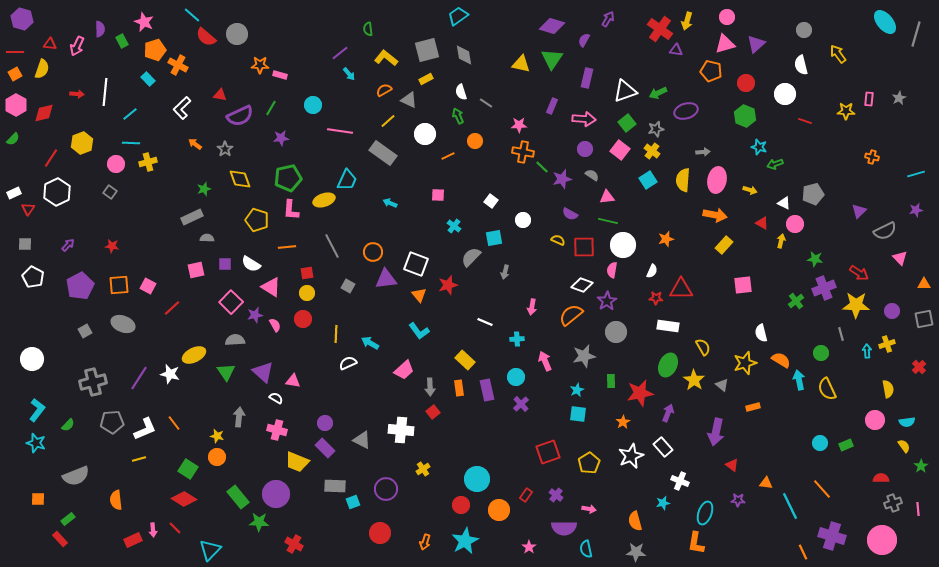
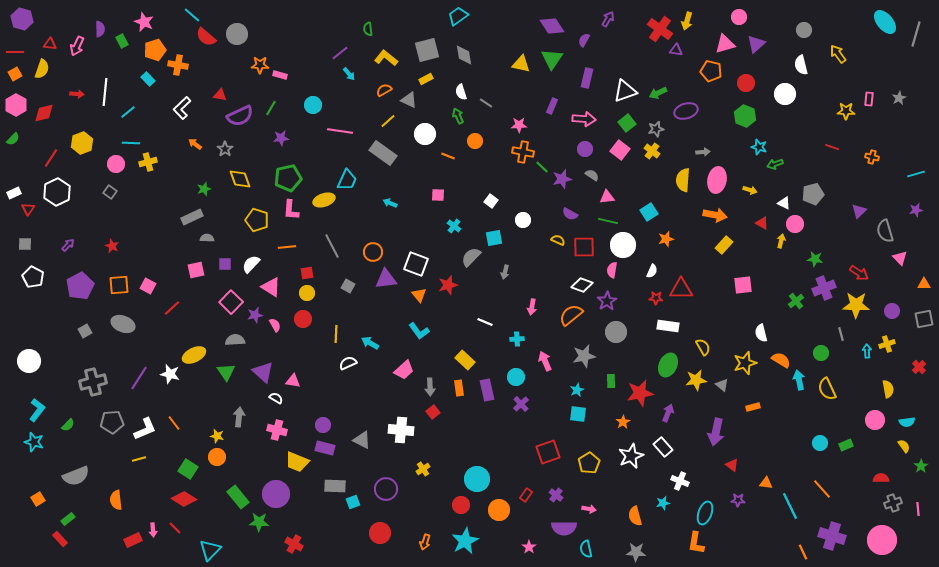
pink circle at (727, 17): moved 12 px right
purple diamond at (552, 26): rotated 40 degrees clockwise
orange cross at (178, 65): rotated 18 degrees counterclockwise
cyan line at (130, 114): moved 2 px left, 2 px up
red line at (805, 121): moved 27 px right, 26 px down
orange line at (448, 156): rotated 48 degrees clockwise
cyan square at (648, 180): moved 1 px right, 32 px down
gray semicircle at (885, 231): rotated 100 degrees clockwise
red star at (112, 246): rotated 16 degrees clockwise
white semicircle at (251, 264): rotated 102 degrees clockwise
white circle at (32, 359): moved 3 px left, 2 px down
yellow star at (694, 380): moved 2 px right; rotated 30 degrees clockwise
purple circle at (325, 423): moved 2 px left, 2 px down
cyan star at (36, 443): moved 2 px left, 1 px up
purple rectangle at (325, 448): rotated 30 degrees counterclockwise
orange square at (38, 499): rotated 32 degrees counterclockwise
orange semicircle at (635, 521): moved 5 px up
